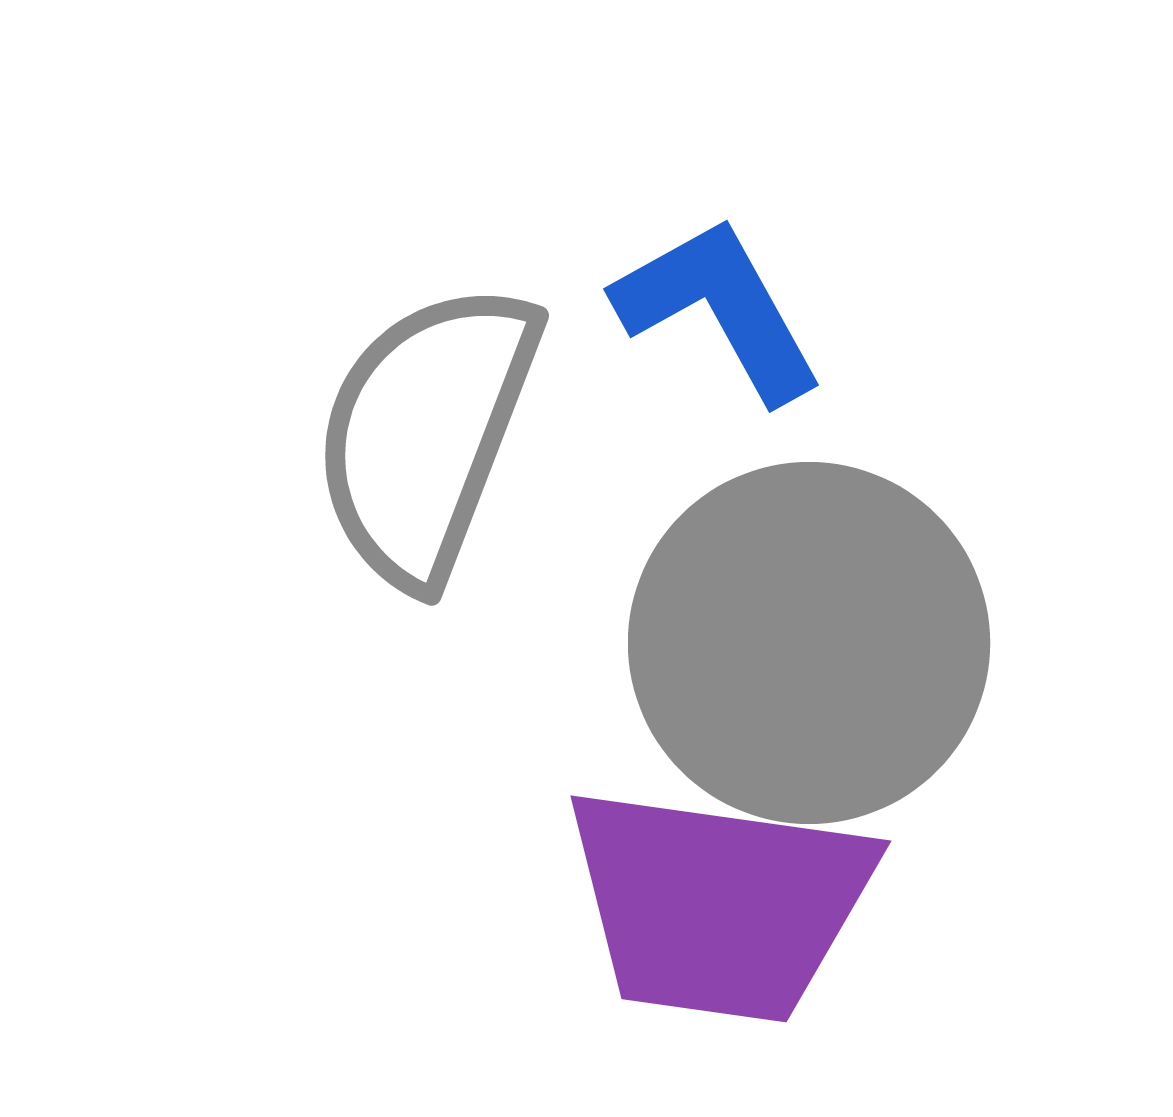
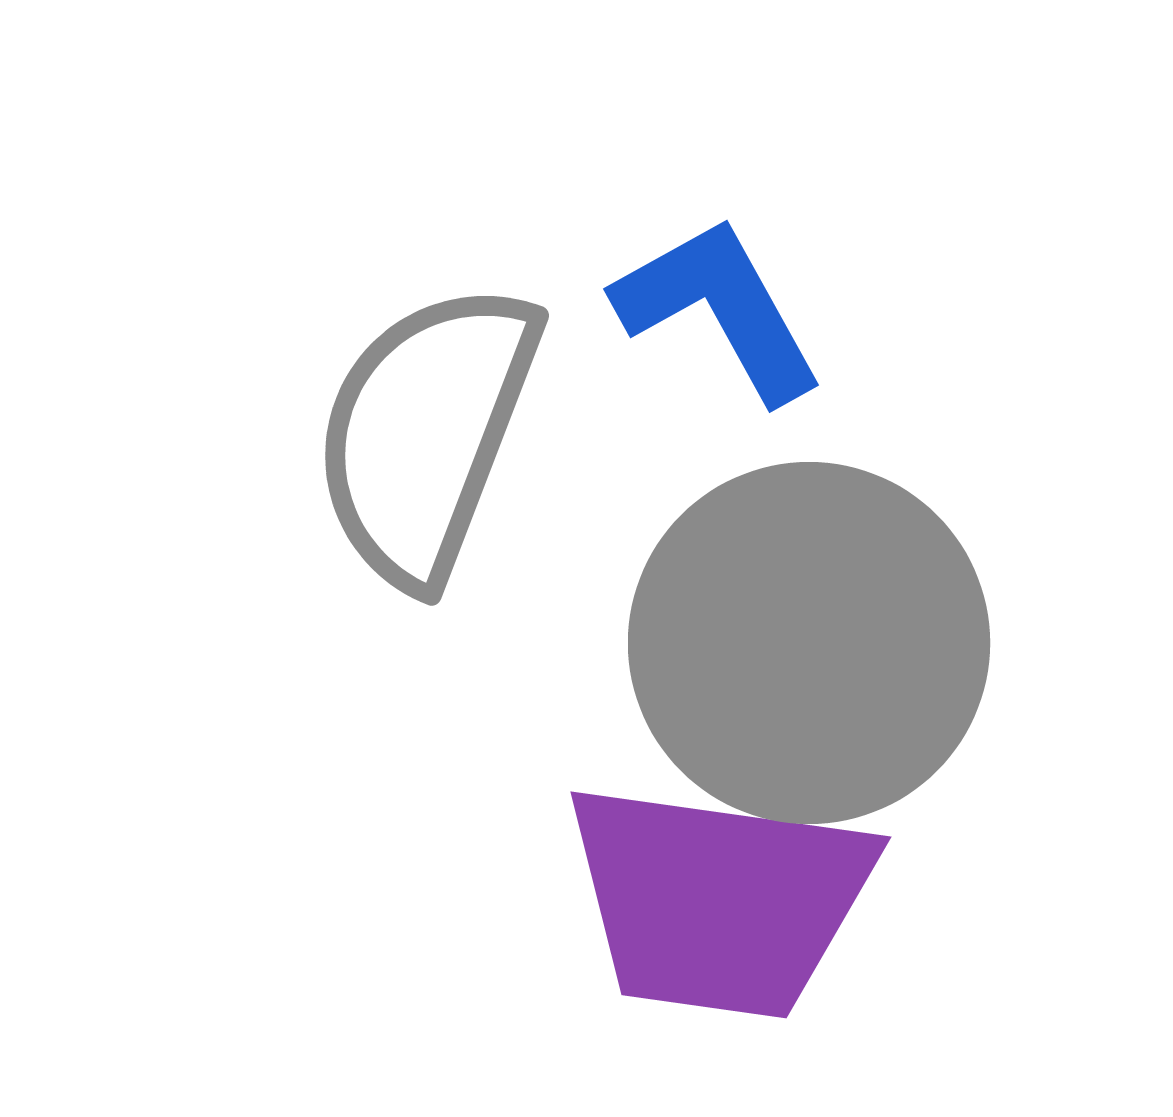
purple trapezoid: moved 4 px up
